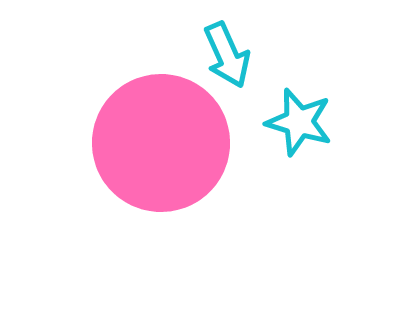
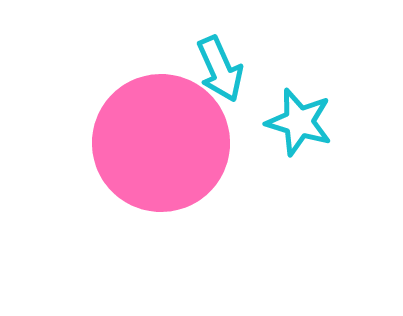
cyan arrow: moved 7 px left, 14 px down
